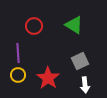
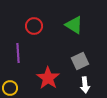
yellow circle: moved 8 px left, 13 px down
